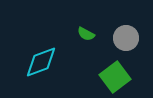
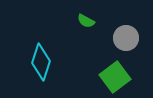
green semicircle: moved 13 px up
cyan diamond: rotated 51 degrees counterclockwise
